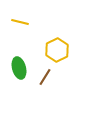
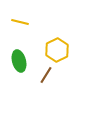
green ellipse: moved 7 px up
brown line: moved 1 px right, 2 px up
